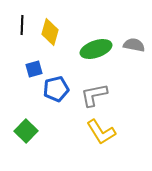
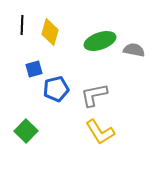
gray semicircle: moved 5 px down
green ellipse: moved 4 px right, 8 px up
yellow L-shape: moved 1 px left
